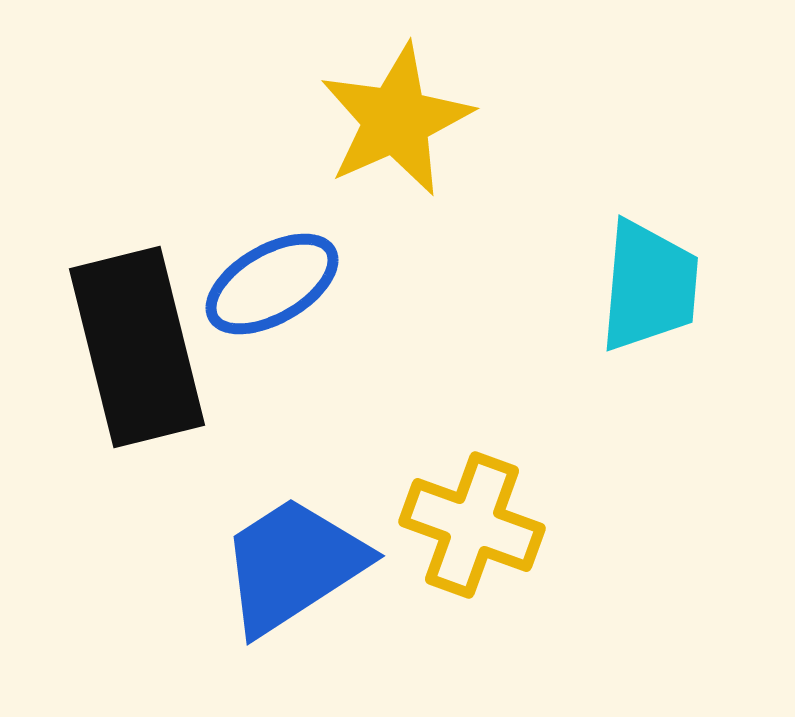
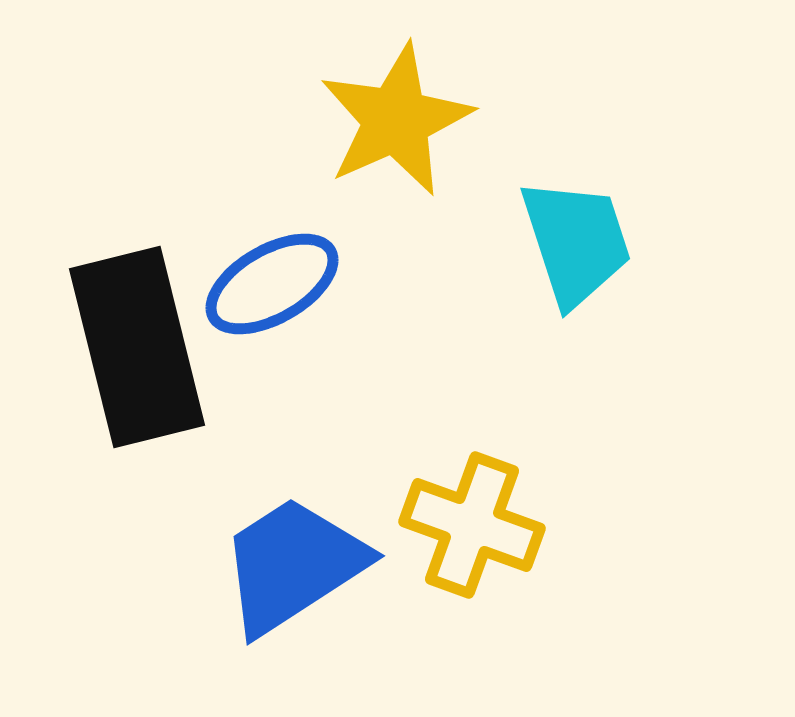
cyan trapezoid: moved 73 px left, 44 px up; rotated 23 degrees counterclockwise
